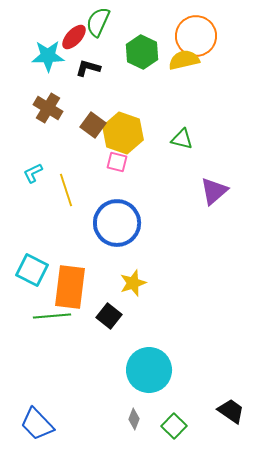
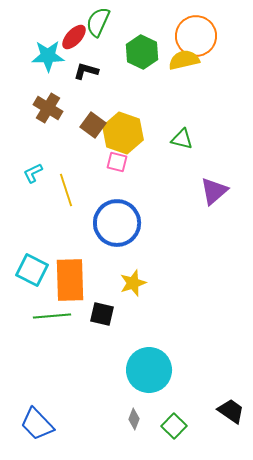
black L-shape: moved 2 px left, 3 px down
orange rectangle: moved 7 px up; rotated 9 degrees counterclockwise
black square: moved 7 px left, 2 px up; rotated 25 degrees counterclockwise
